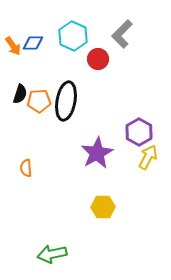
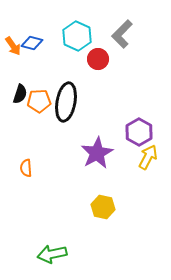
cyan hexagon: moved 4 px right
blue diamond: moved 1 px left; rotated 15 degrees clockwise
black ellipse: moved 1 px down
yellow hexagon: rotated 15 degrees clockwise
